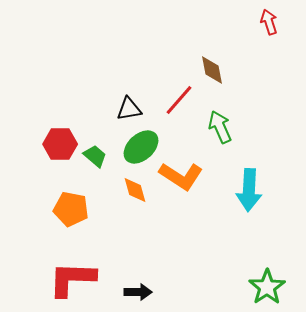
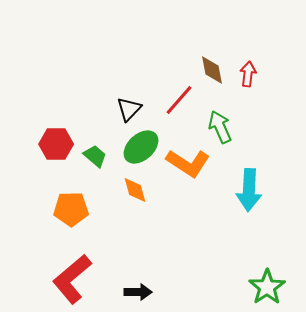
red arrow: moved 21 px left, 52 px down; rotated 25 degrees clockwise
black triangle: rotated 36 degrees counterclockwise
red hexagon: moved 4 px left
orange L-shape: moved 7 px right, 13 px up
orange pentagon: rotated 12 degrees counterclockwise
red L-shape: rotated 42 degrees counterclockwise
